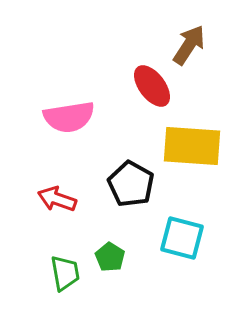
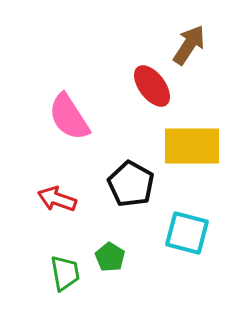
pink semicircle: rotated 66 degrees clockwise
yellow rectangle: rotated 4 degrees counterclockwise
cyan square: moved 5 px right, 5 px up
